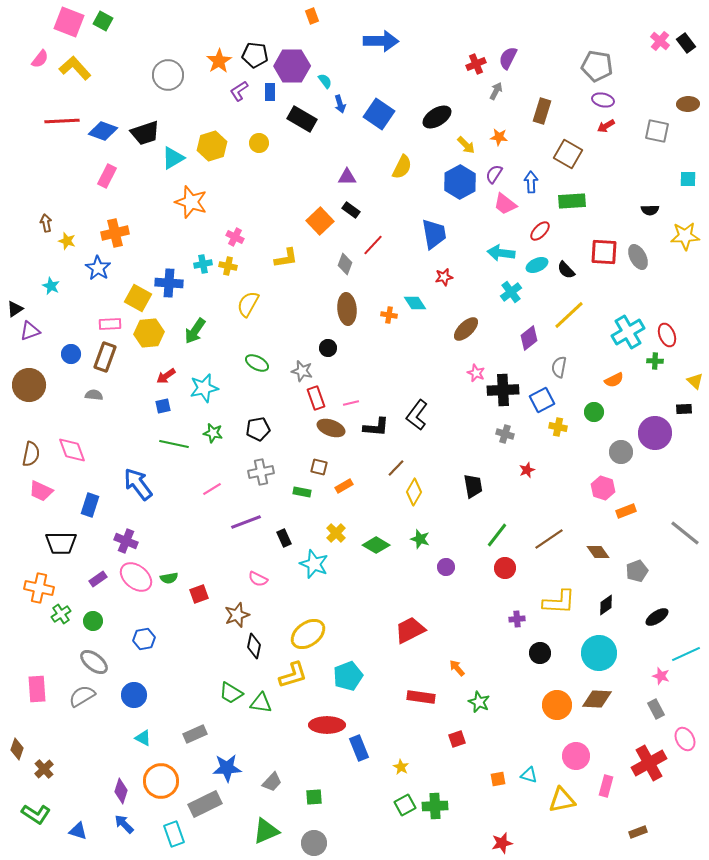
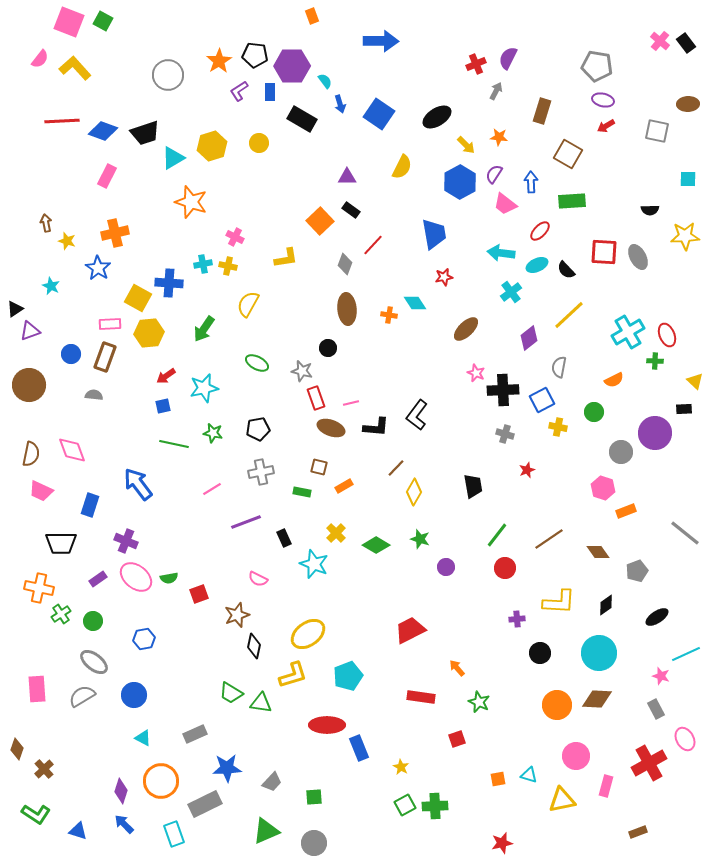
green arrow at (195, 331): moved 9 px right, 2 px up
